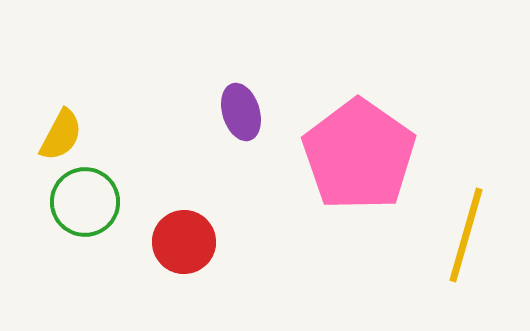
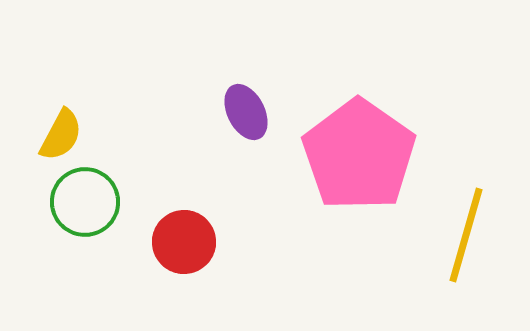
purple ellipse: moved 5 px right; rotated 10 degrees counterclockwise
